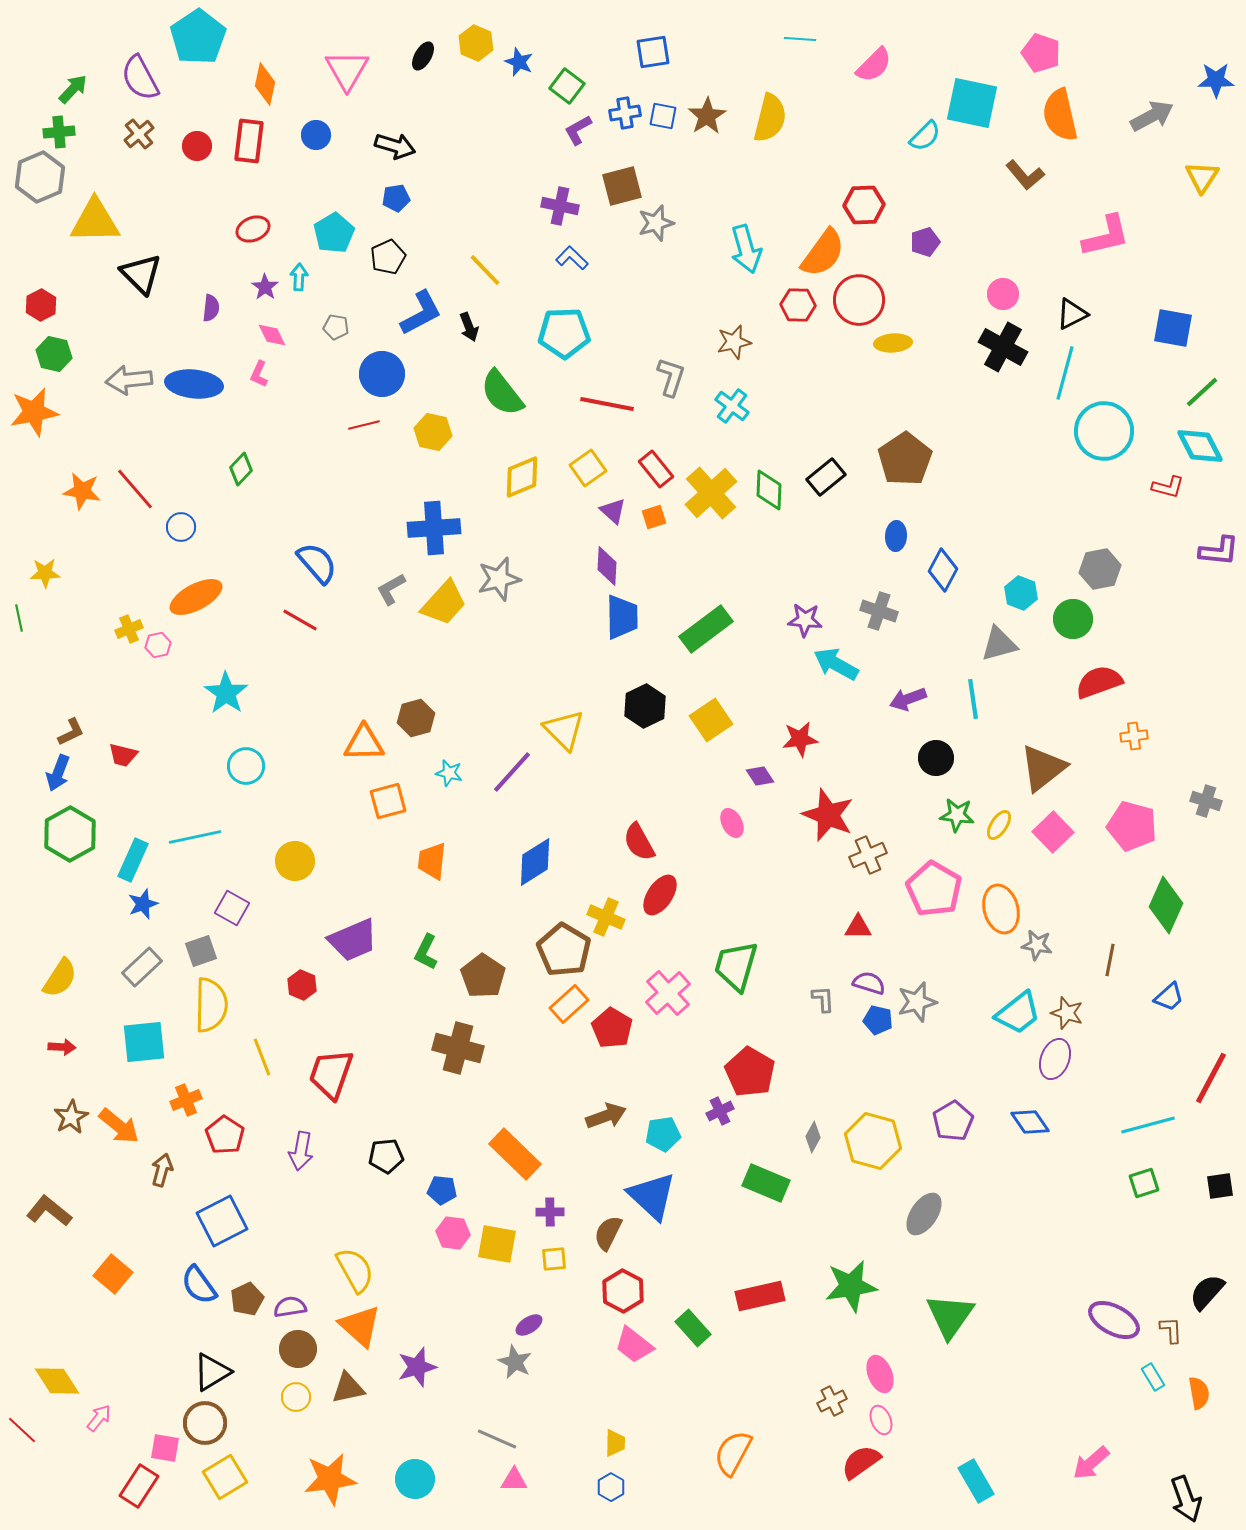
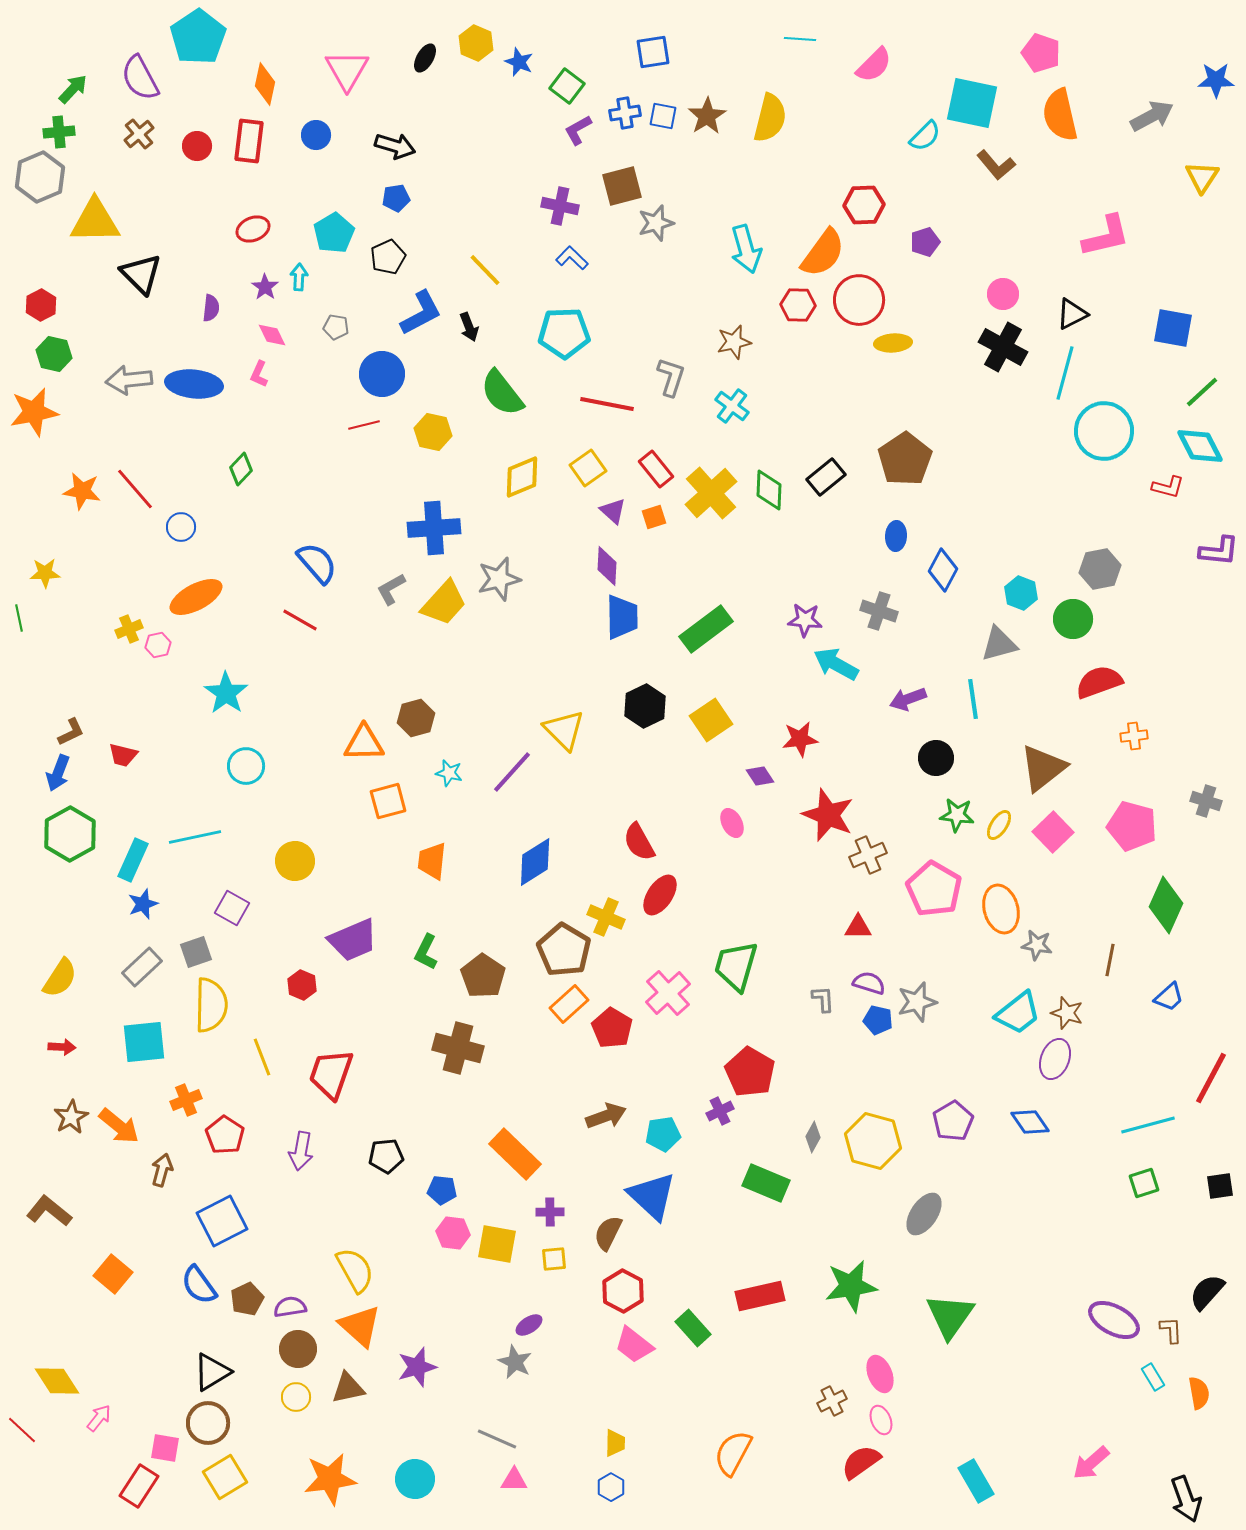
black ellipse at (423, 56): moved 2 px right, 2 px down
brown L-shape at (1025, 175): moved 29 px left, 10 px up
gray square at (201, 951): moved 5 px left, 1 px down
brown circle at (205, 1423): moved 3 px right
